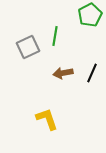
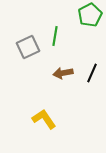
yellow L-shape: moved 3 px left; rotated 15 degrees counterclockwise
